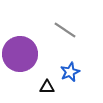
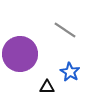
blue star: rotated 18 degrees counterclockwise
